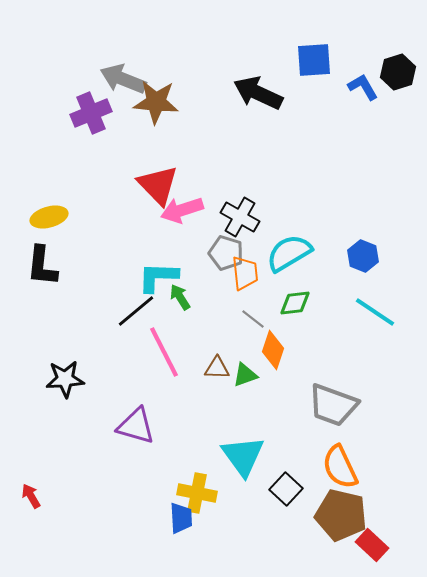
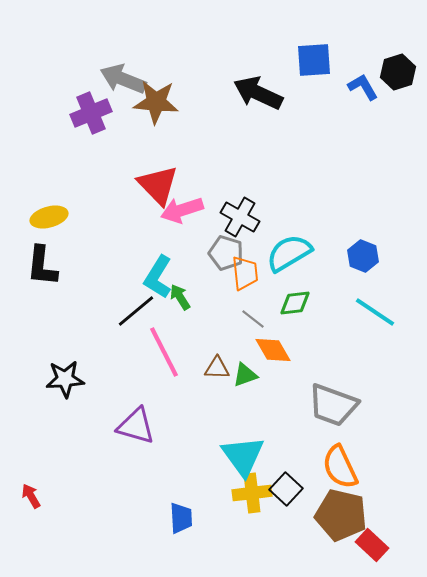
cyan L-shape: rotated 60 degrees counterclockwise
orange diamond: rotated 48 degrees counterclockwise
yellow cross: moved 55 px right; rotated 18 degrees counterclockwise
